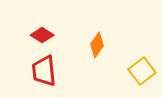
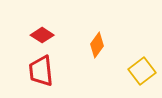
red trapezoid: moved 3 px left
